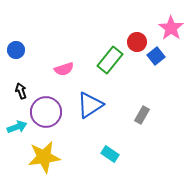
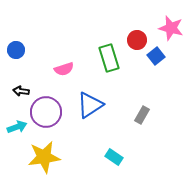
pink star: rotated 20 degrees counterclockwise
red circle: moved 2 px up
green rectangle: moved 1 px left, 2 px up; rotated 56 degrees counterclockwise
black arrow: rotated 63 degrees counterclockwise
cyan rectangle: moved 4 px right, 3 px down
